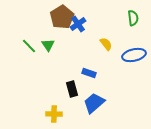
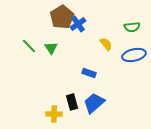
green semicircle: moved 1 px left, 9 px down; rotated 91 degrees clockwise
green triangle: moved 3 px right, 3 px down
black rectangle: moved 13 px down
